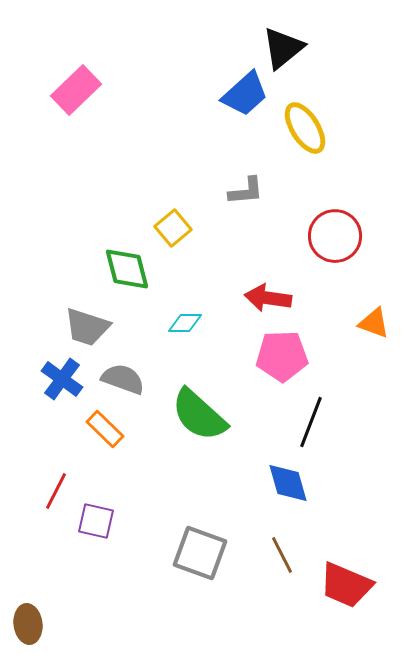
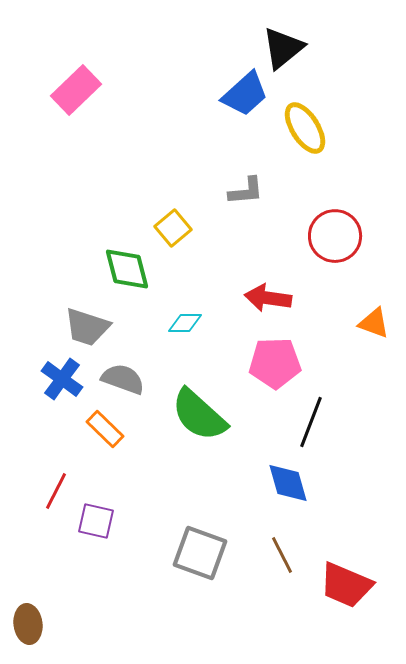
pink pentagon: moved 7 px left, 7 px down
